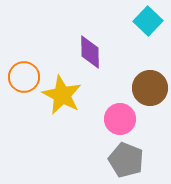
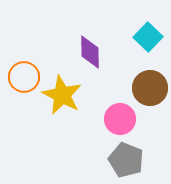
cyan square: moved 16 px down
